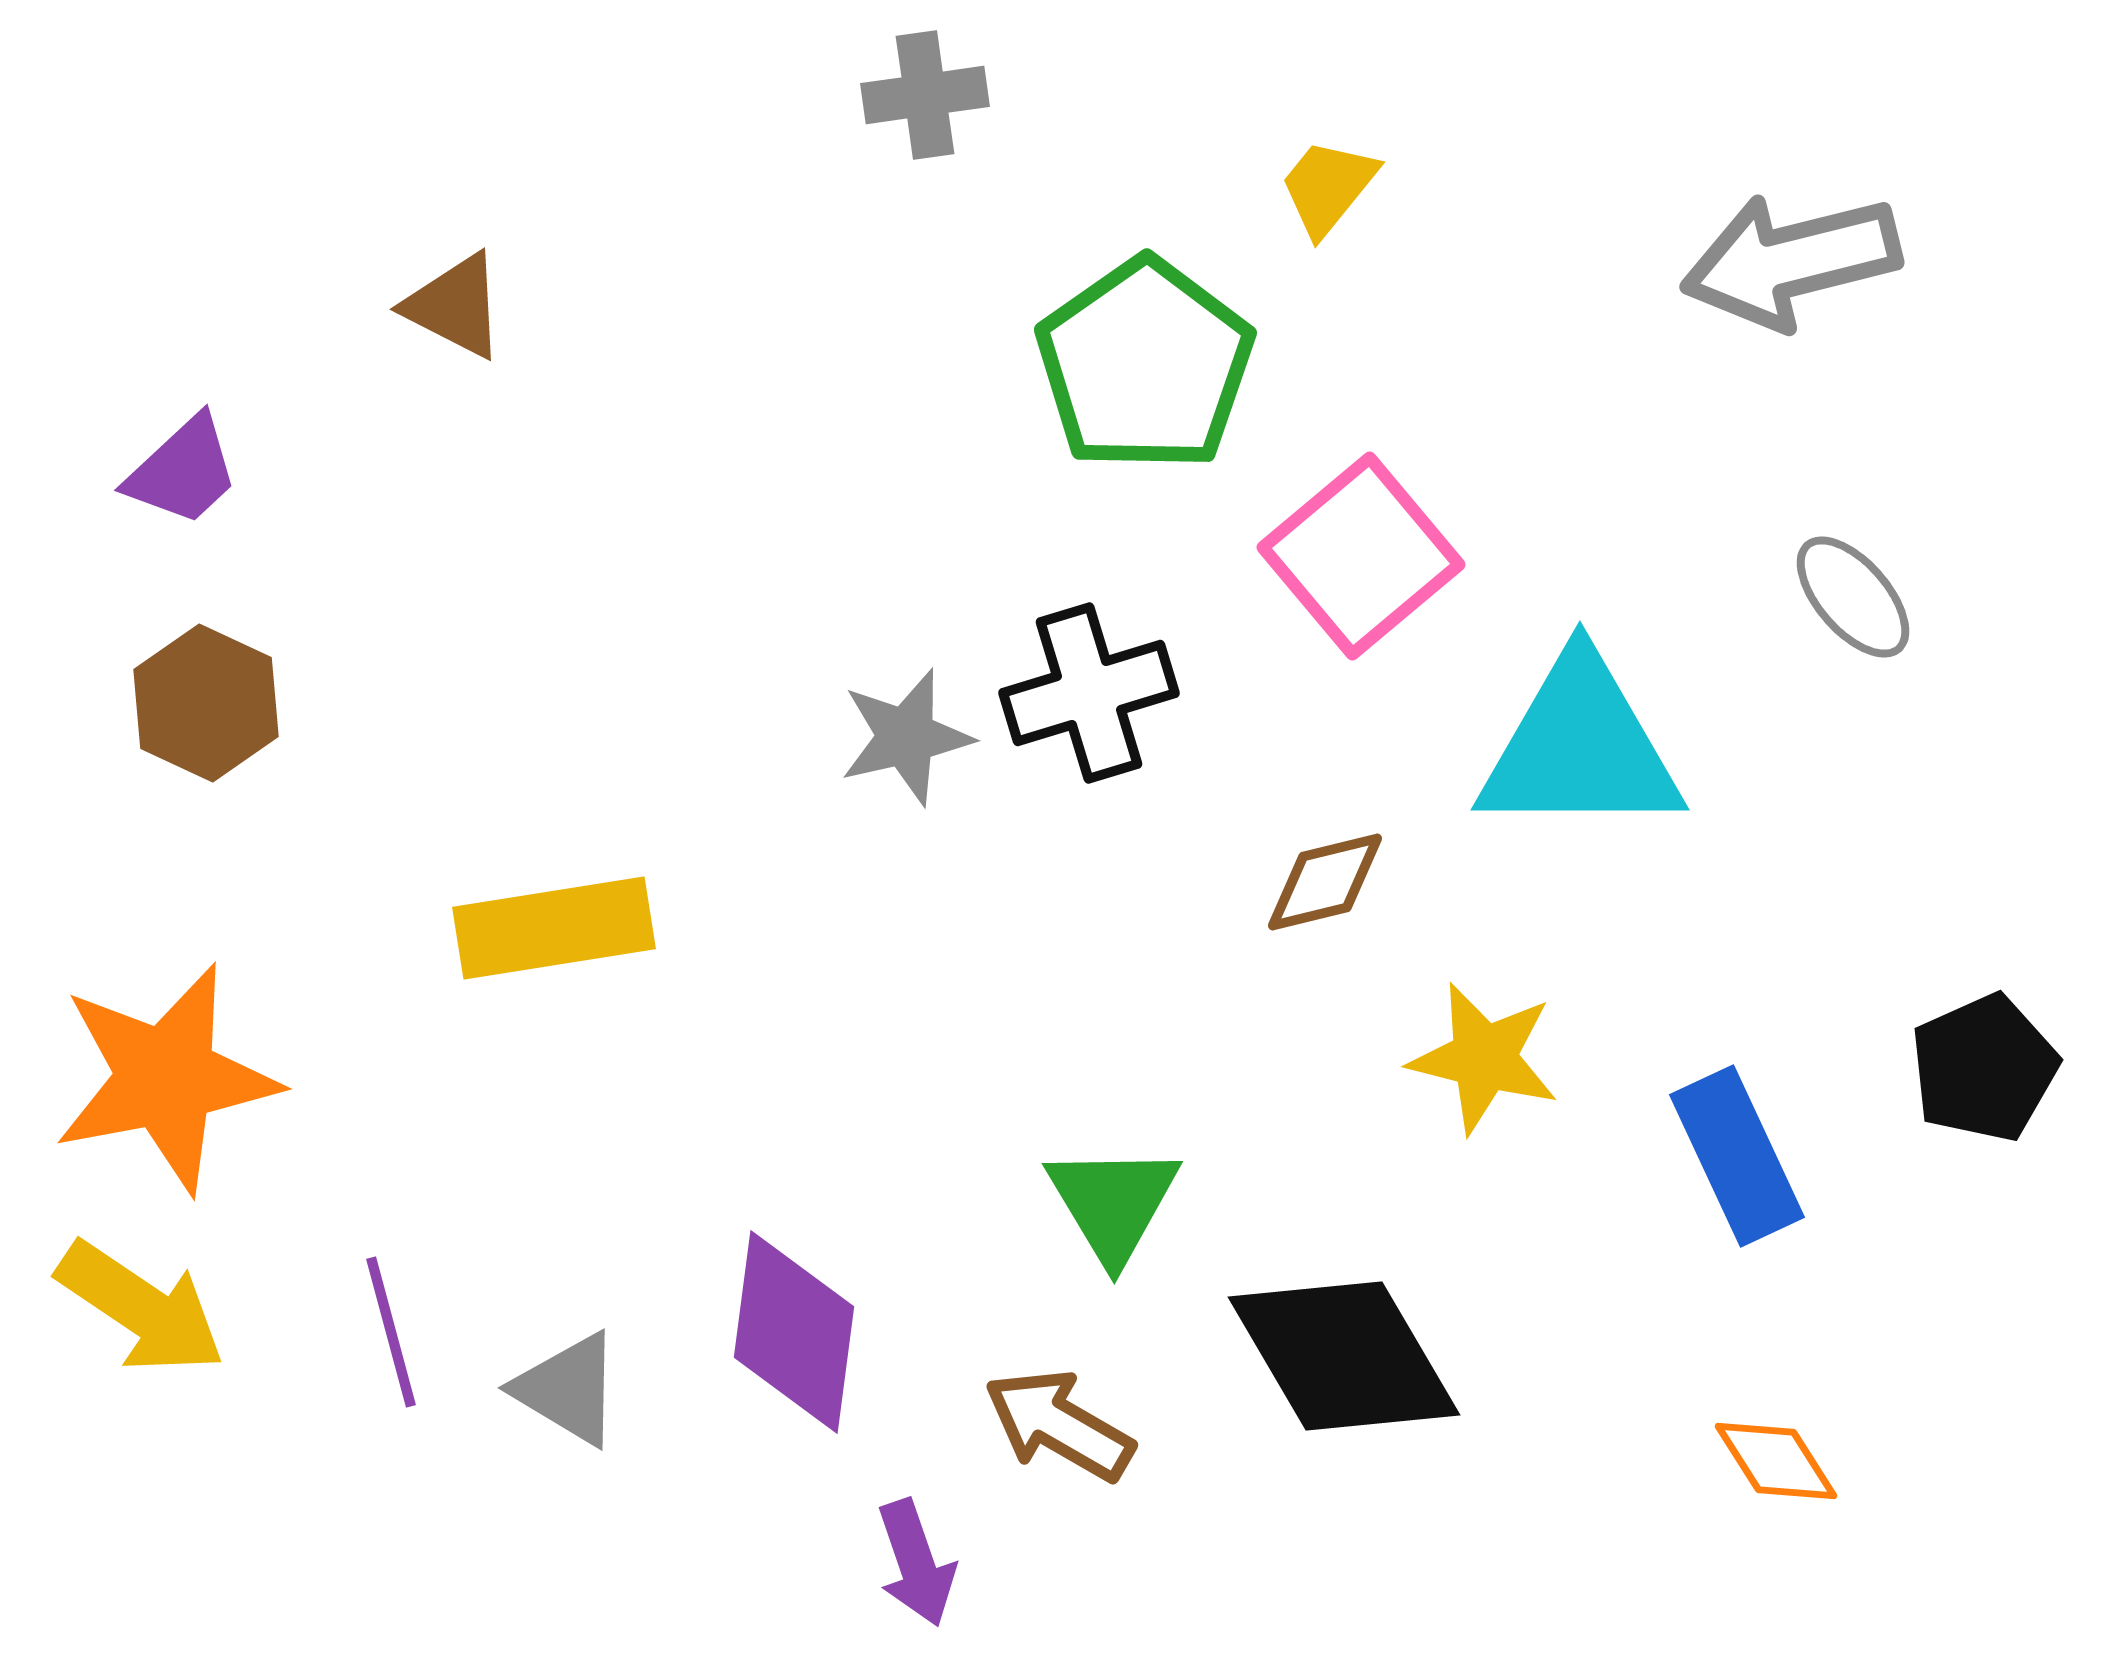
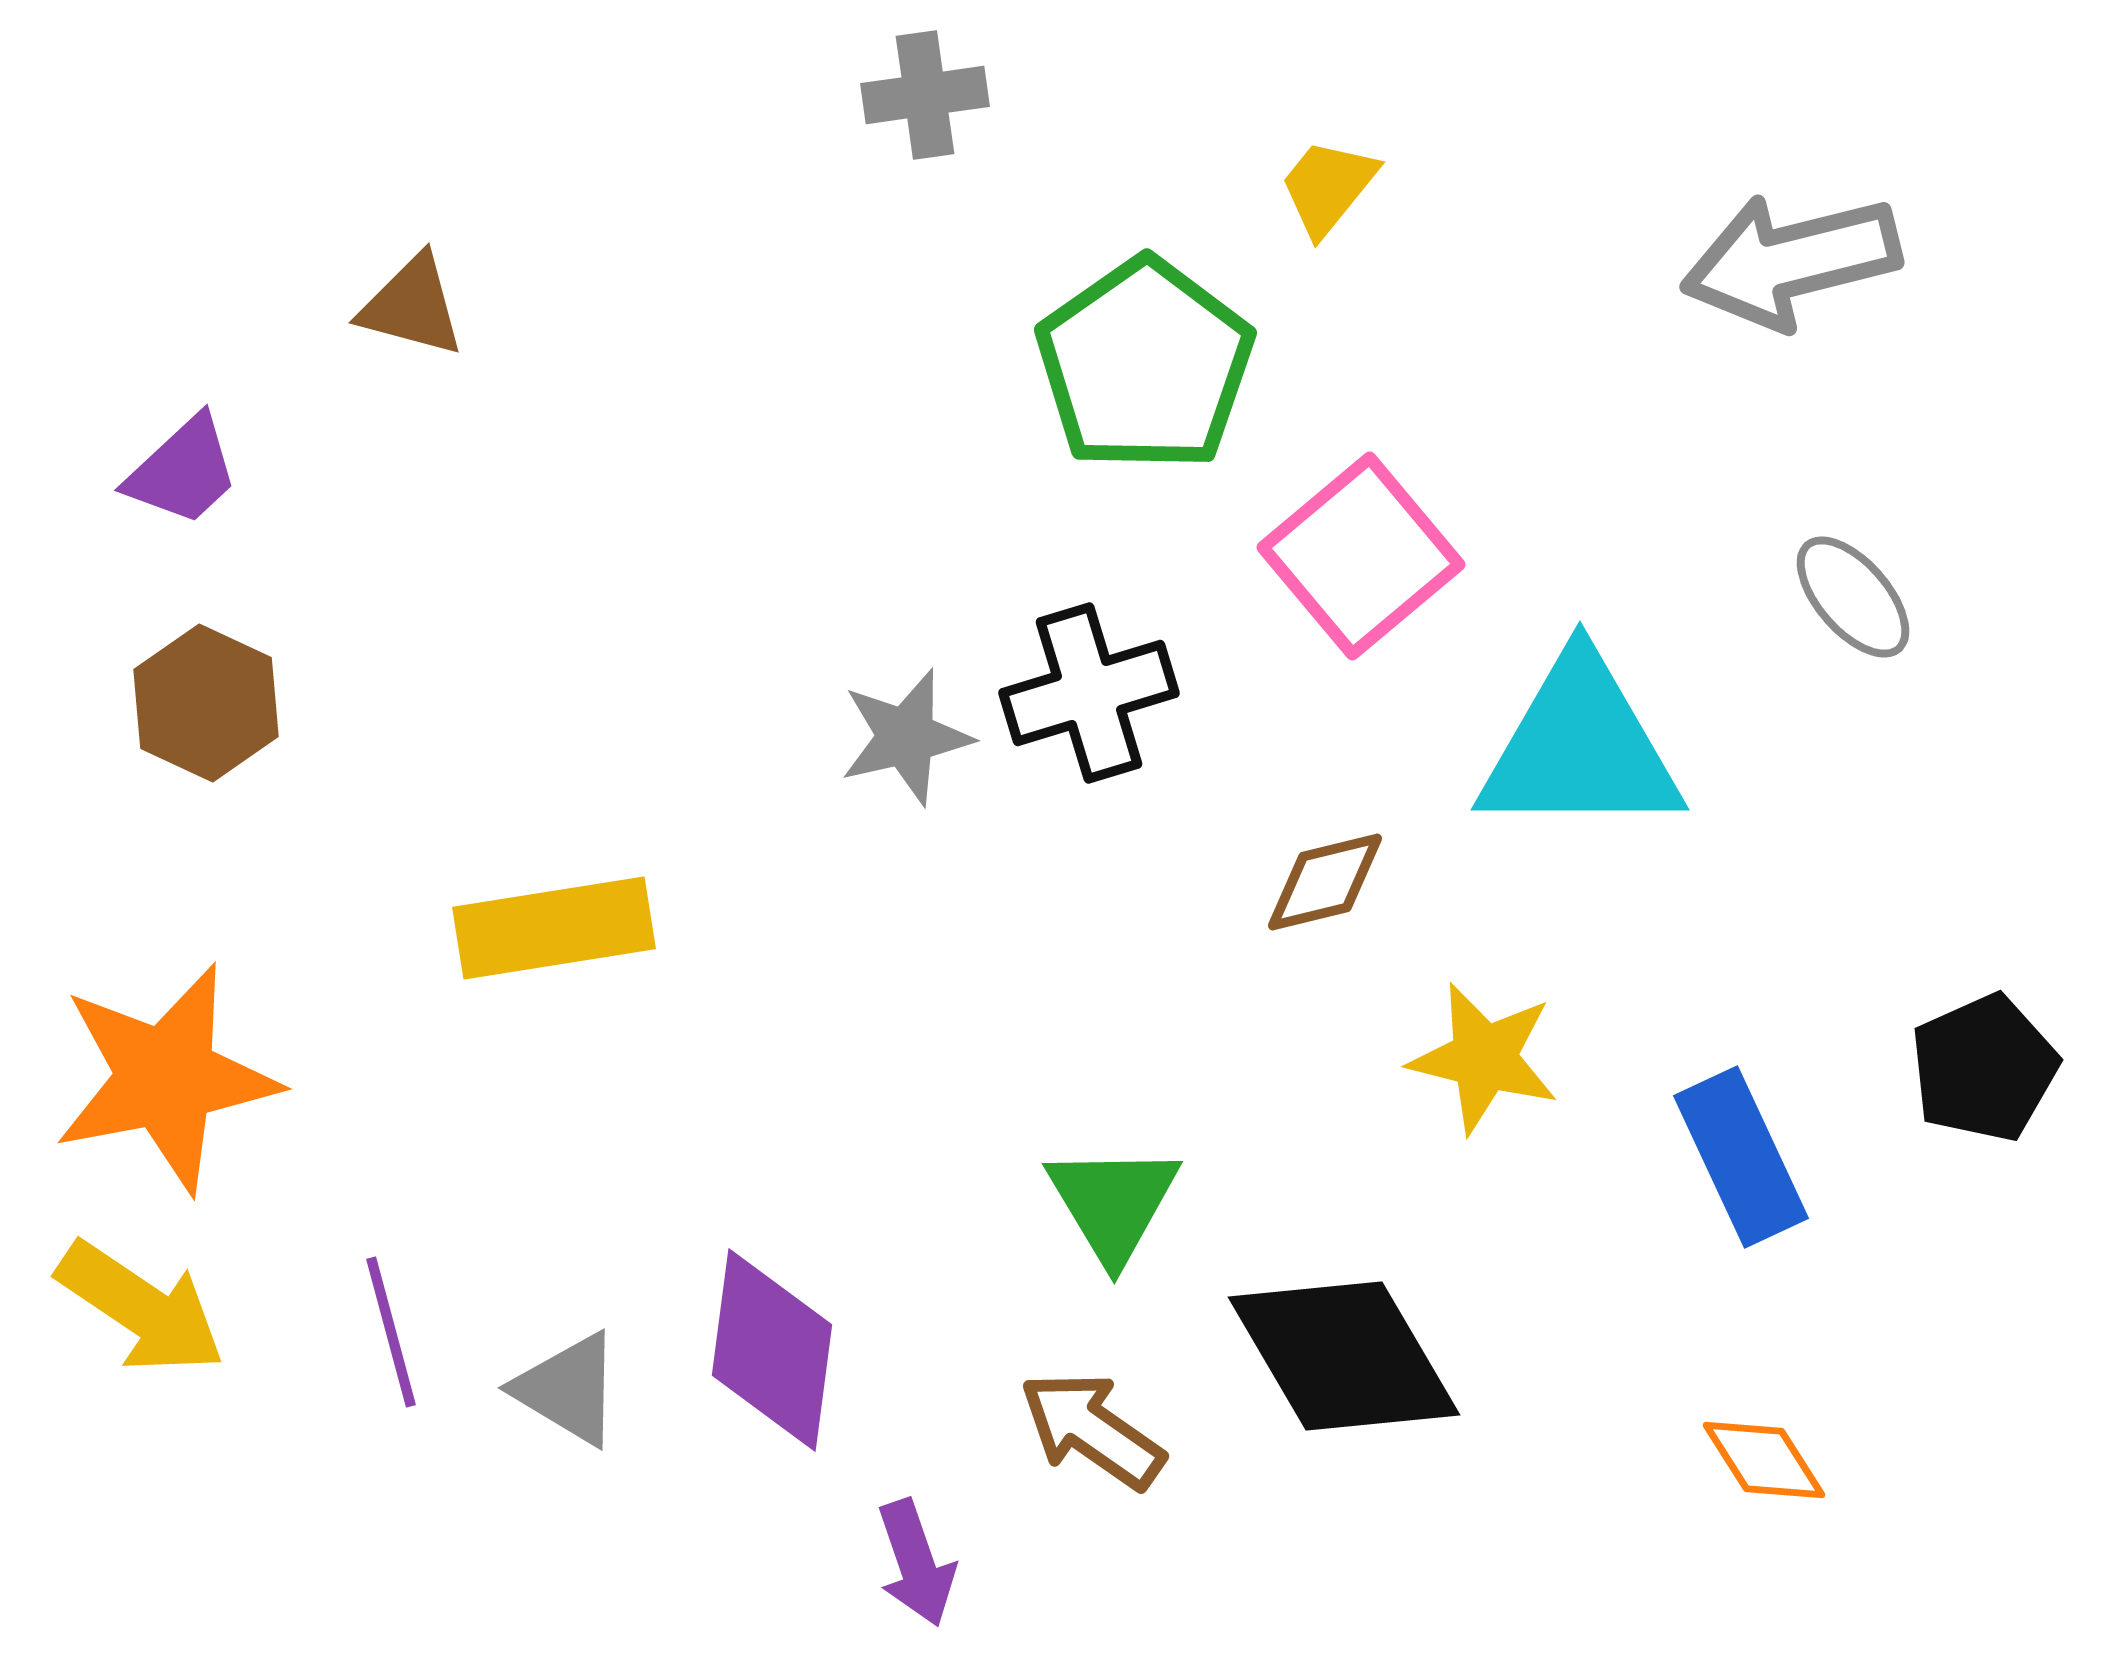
brown triangle: moved 43 px left; rotated 12 degrees counterclockwise
blue rectangle: moved 4 px right, 1 px down
purple diamond: moved 22 px left, 18 px down
brown arrow: moved 33 px right, 5 px down; rotated 5 degrees clockwise
orange diamond: moved 12 px left, 1 px up
